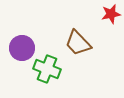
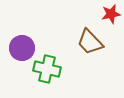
brown trapezoid: moved 12 px right, 1 px up
green cross: rotated 8 degrees counterclockwise
